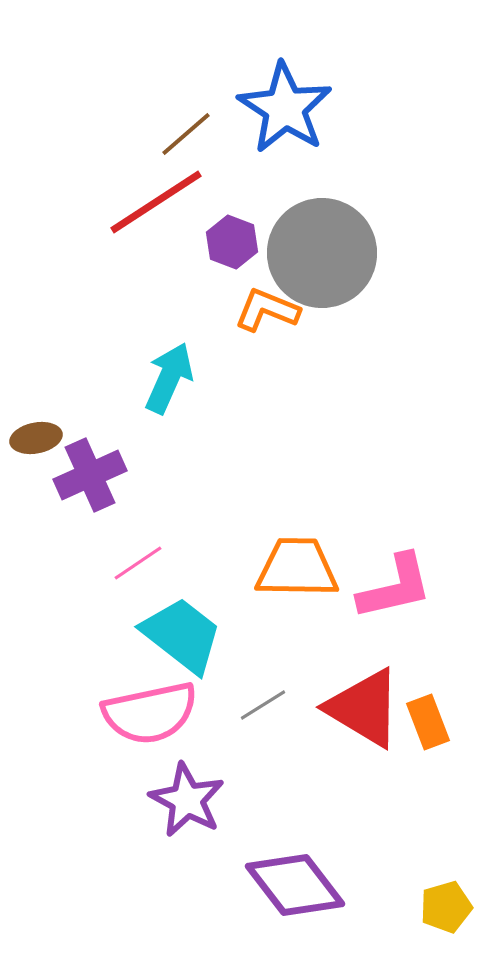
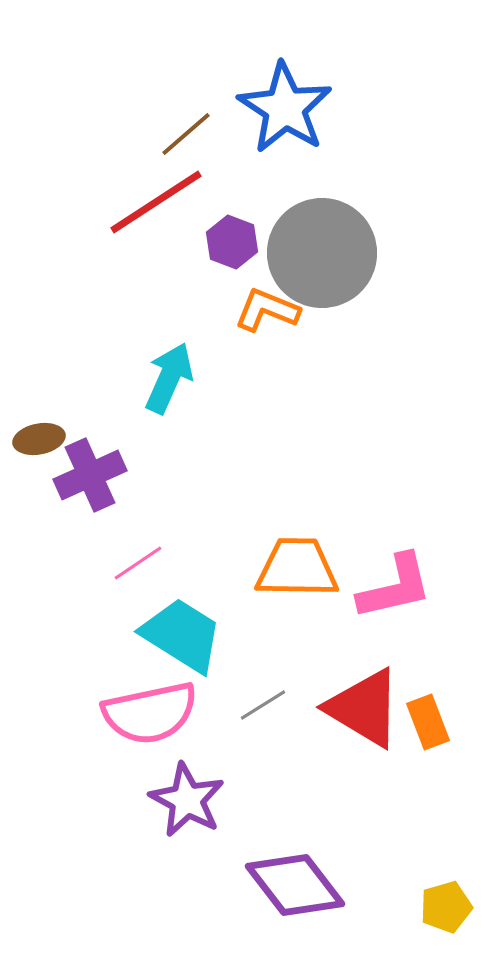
brown ellipse: moved 3 px right, 1 px down
cyan trapezoid: rotated 6 degrees counterclockwise
